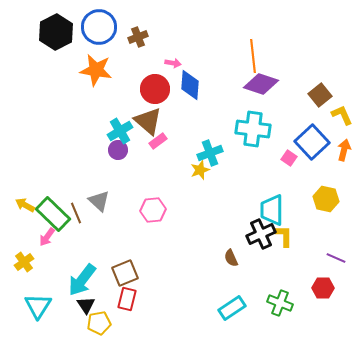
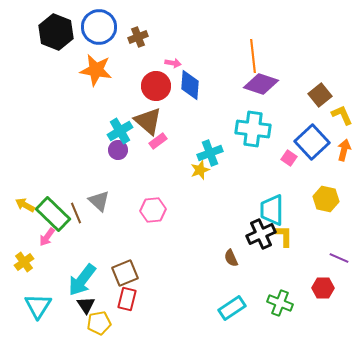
black hexagon at (56, 32): rotated 12 degrees counterclockwise
red circle at (155, 89): moved 1 px right, 3 px up
purple line at (336, 258): moved 3 px right
